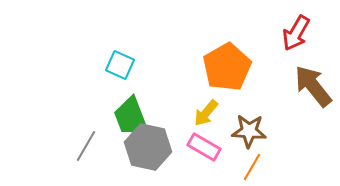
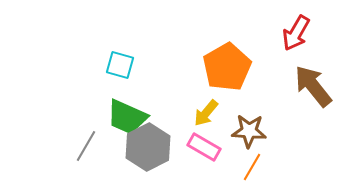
cyan square: rotated 8 degrees counterclockwise
green trapezoid: moved 4 px left; rotated 45 degrees counterclockwise
gray hexagon: rotated 21 degrees clockwise
